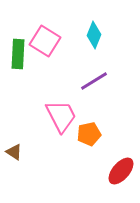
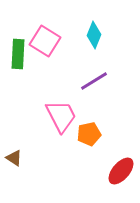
brown triangle: moved 6 px down
